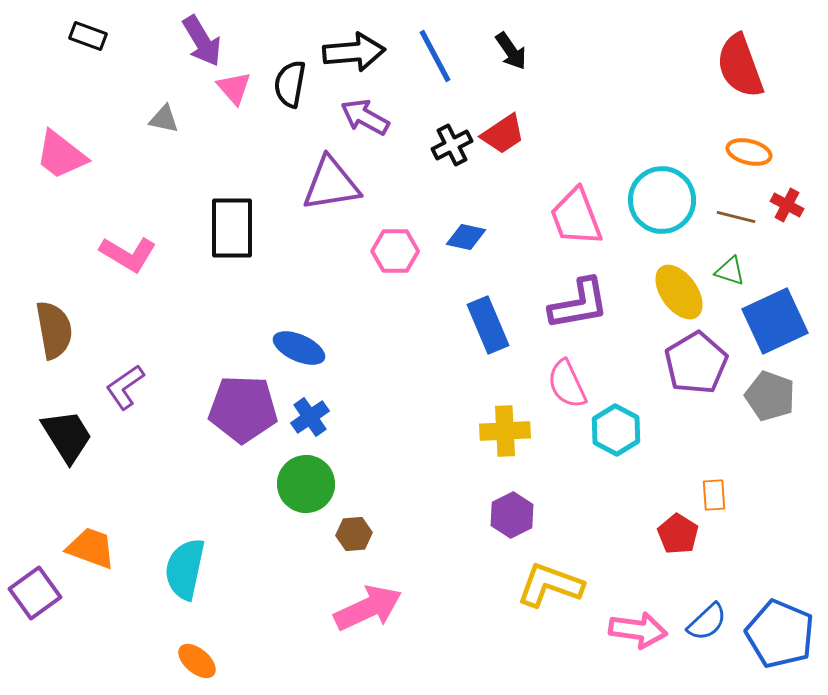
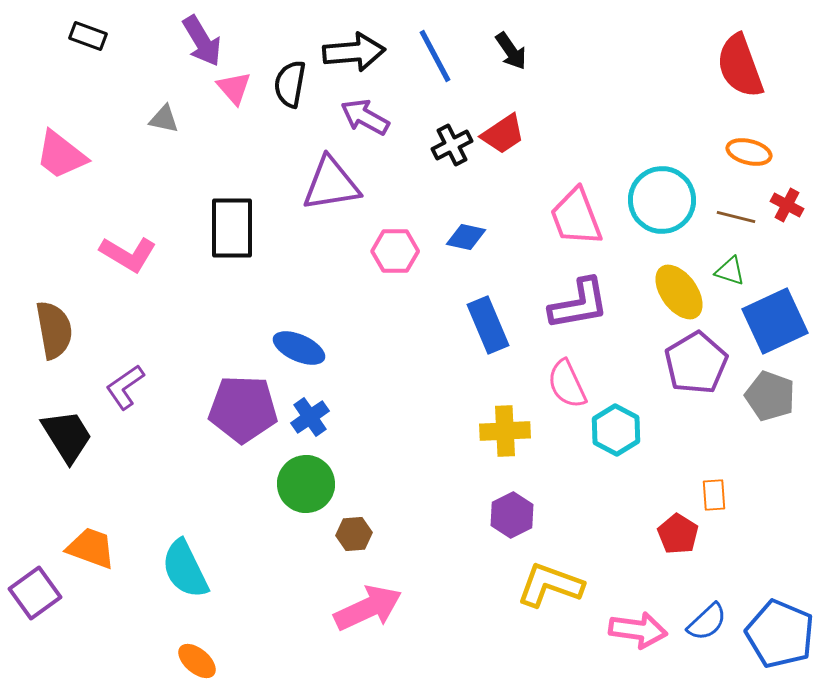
cyan semicircle at (185, 569): rotated 38 degrees counterclockwise
